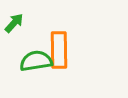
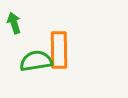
green arrow: rotated 60 degrees counterclockwise
